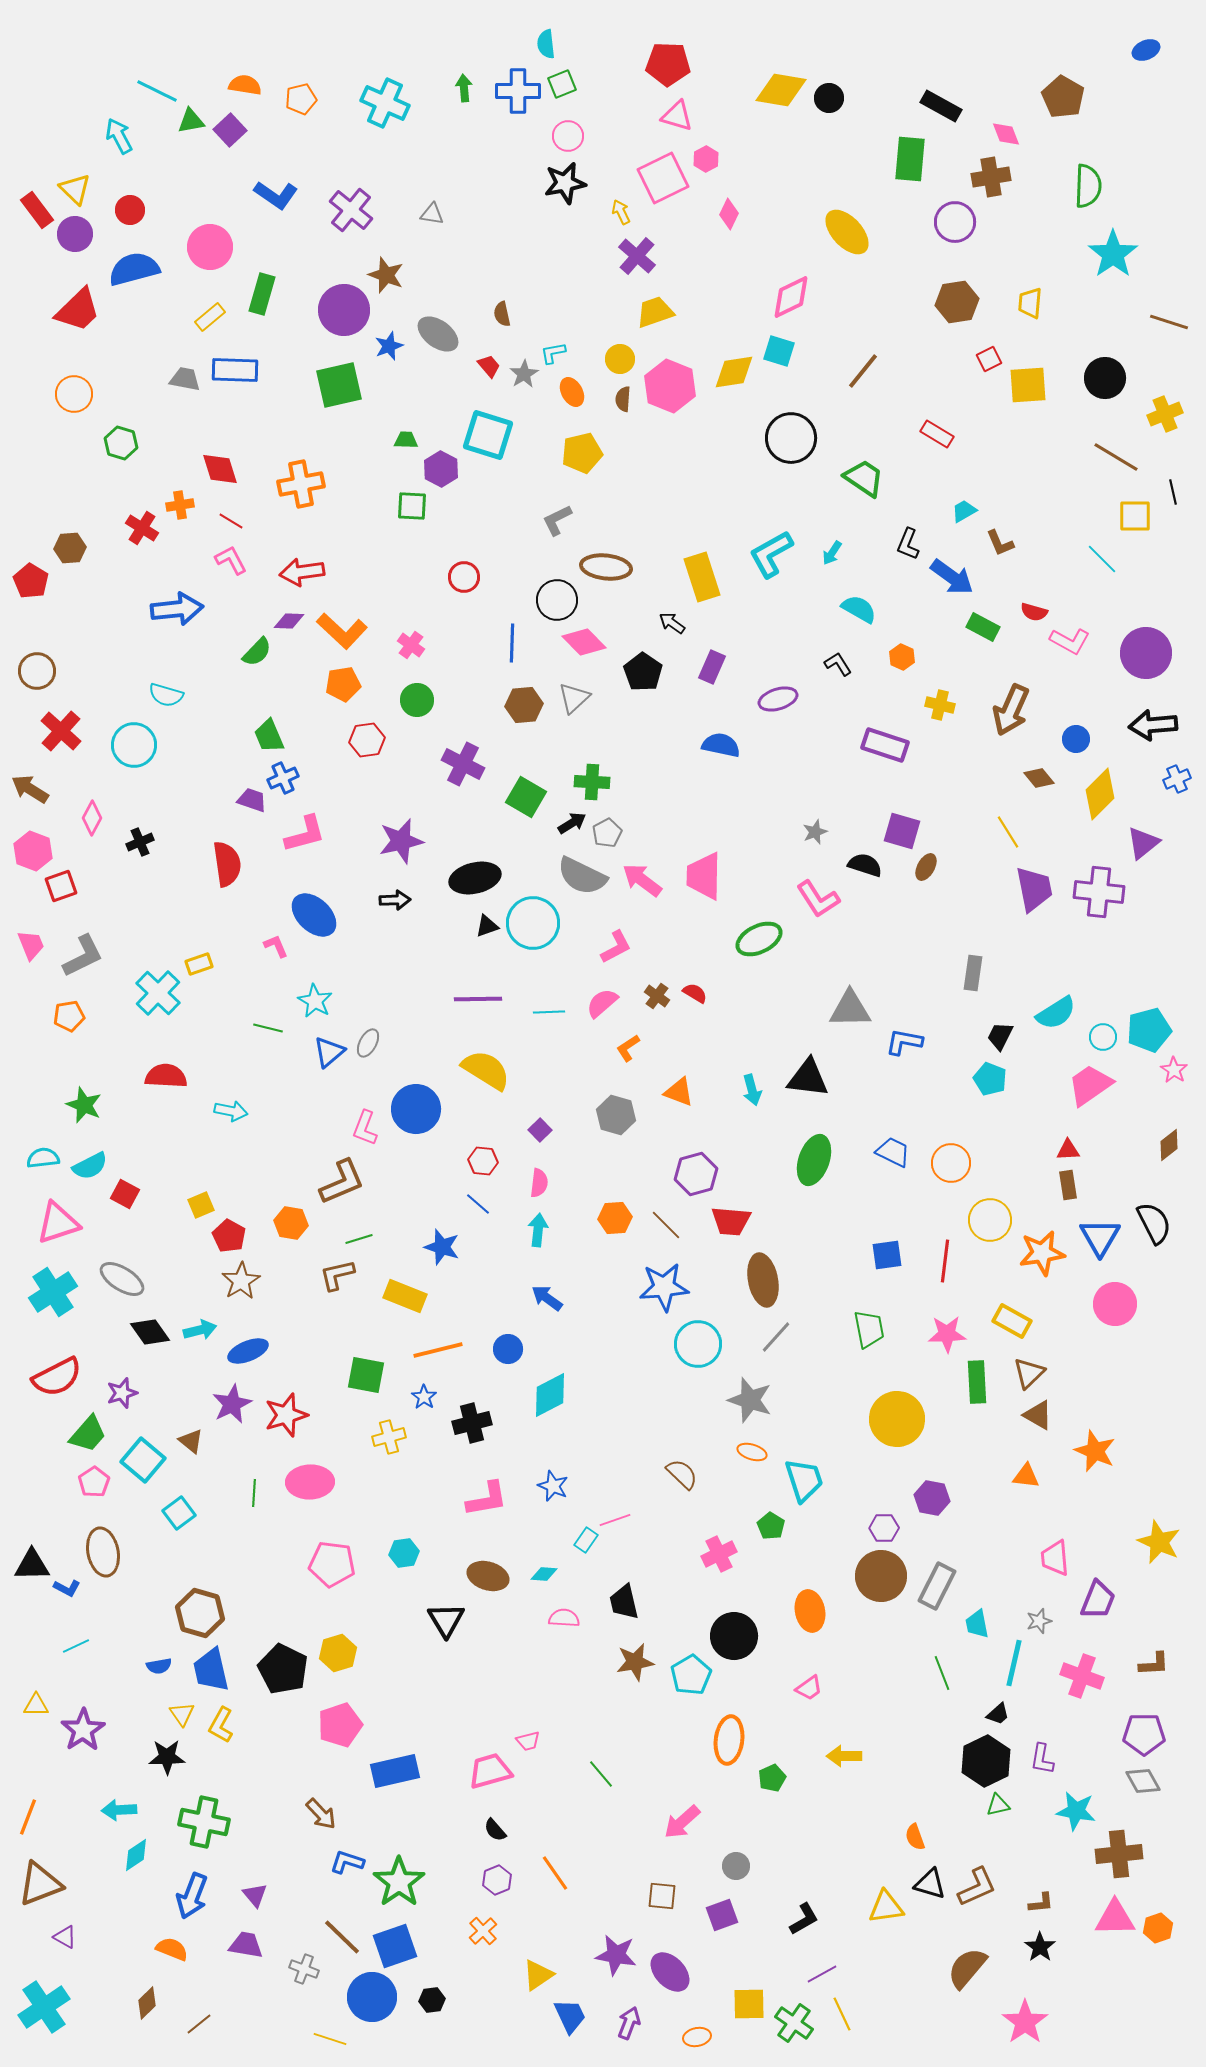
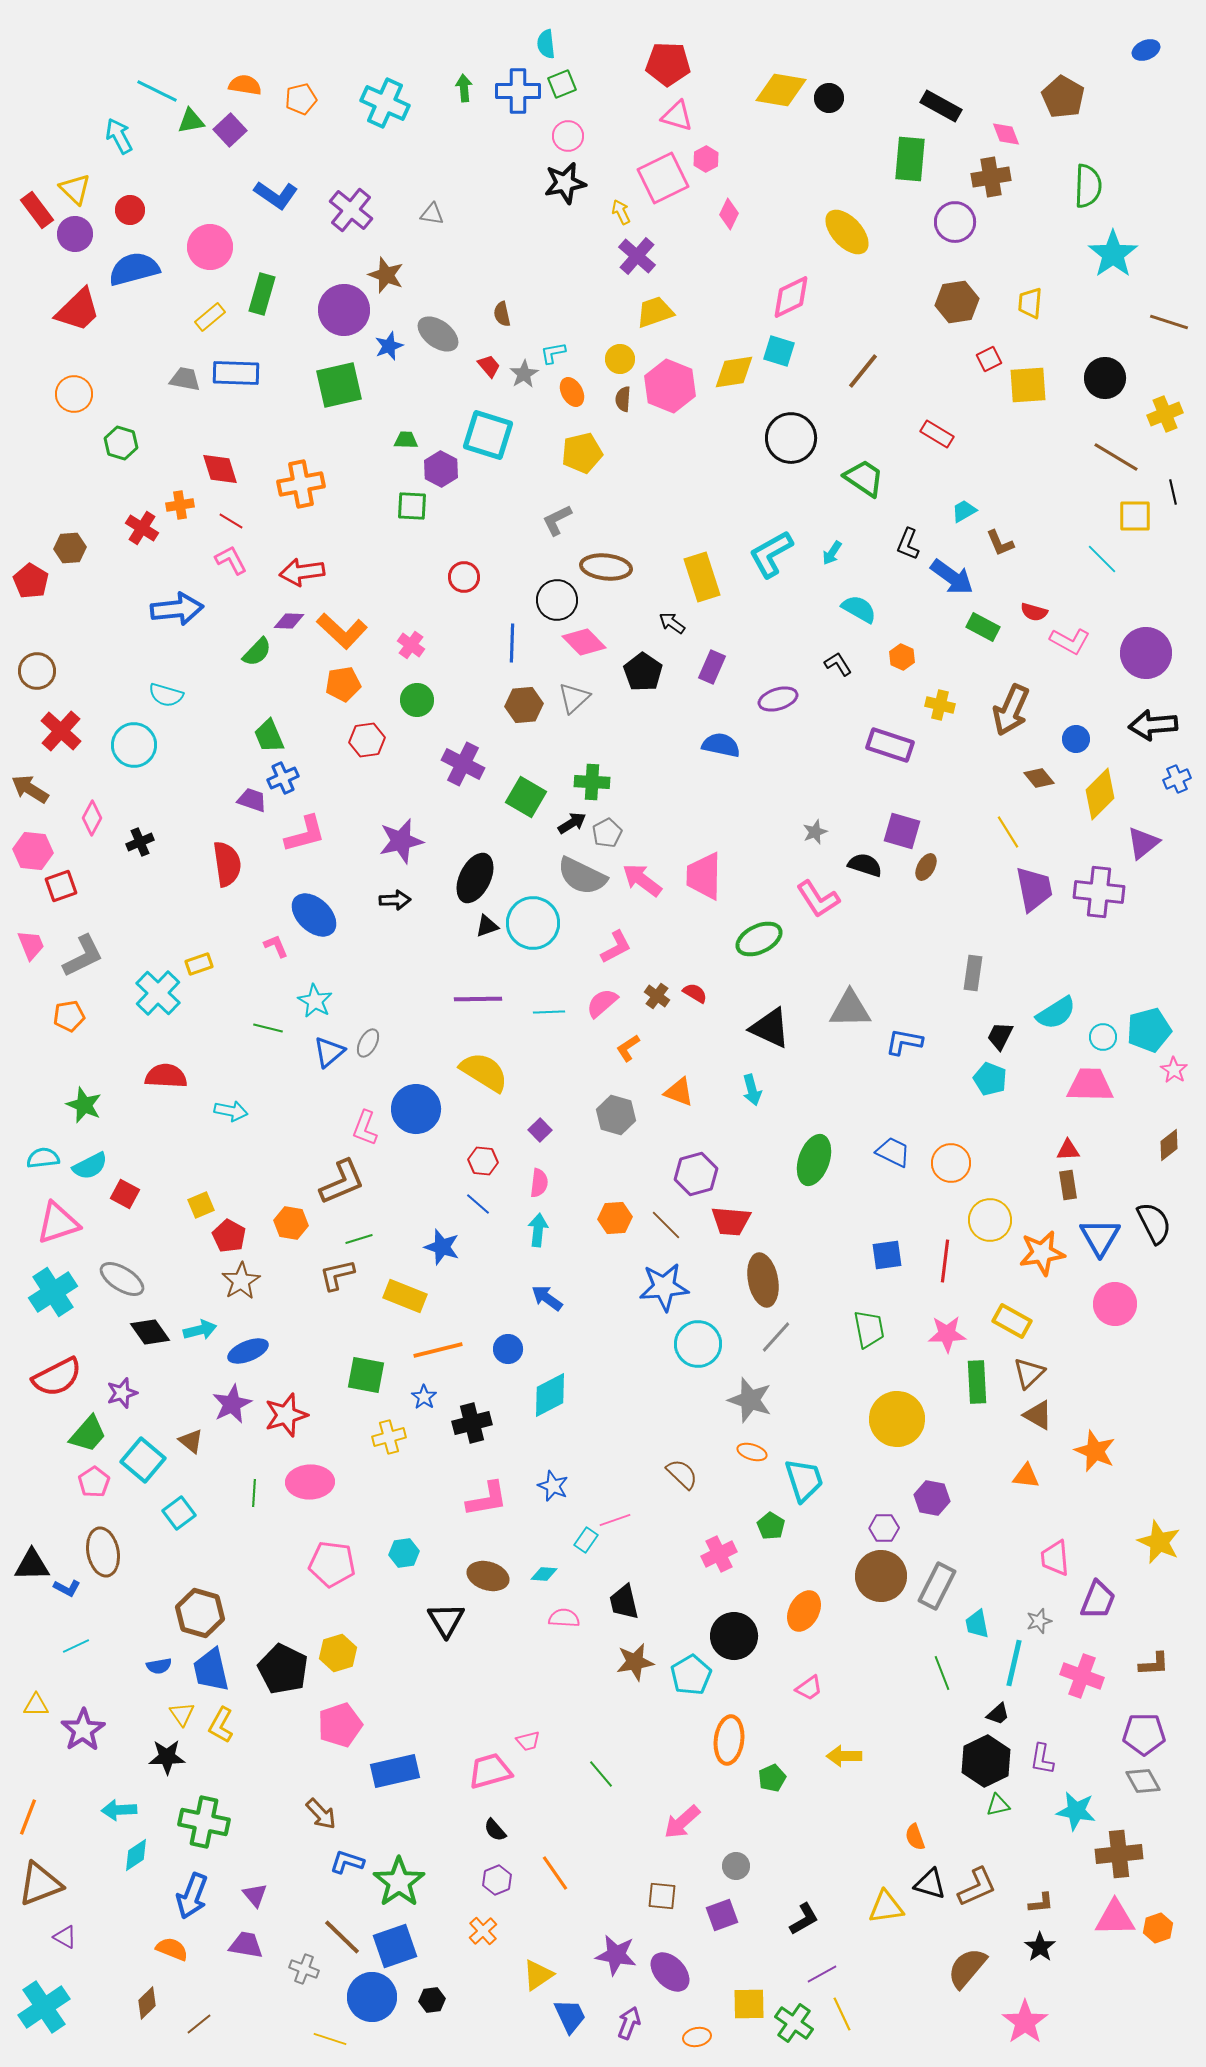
blue rectangle at (235, 370): moved 1 px right, 3 px down
purple rectangle at (885, 745): moved 5 px right
pink hexagon at (33, 851): rotated 15 degrees counterclockwise
black ellipse at (475, 878): rotated 51 degrees counterclockwise
yellow semicircle at (486, 1070): moved 2 px left, 2 px down
black triangle at (808, 1078): moved 38 px left, 50 px up; rotated 18 degrees clockwise
pink trapezoid at (1090, 1085): rotated 36 degrees clockwise
orange ellipse at (810, 1611): moved 6 px left; rotated 39 degrees clockwise
